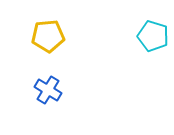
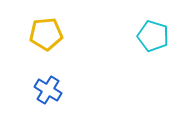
yellow pentagon: moved 2 px left, 2 px up
